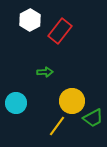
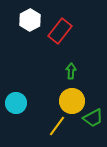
green arrow: moved 26 px right, 1 px up; rotated 84 degrees counterclockwise
